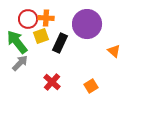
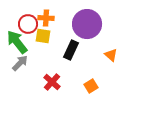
red circle: moved 5 px down
yellow square: moved 2 px right; rotated 28 degrees clockwise
black rectangle: moved 11 px right, 7 px down
orange triangle: moved 3 px left, 4 px down
